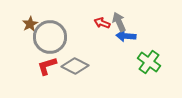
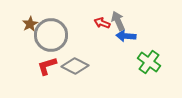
gray arrow: moved 1 px left, 1 px up
gray circle: moved 1 px right, 2 px up
